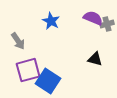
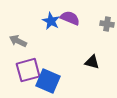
purple semicircle: moved 23 px left
gray cross: rotated 24 degrees clockwise
gray arrow: rotated 150 degrees clockwise
black triangle: moved 3 px left, 3 px down
blue square: rotated 10 degrees counterclockwise
